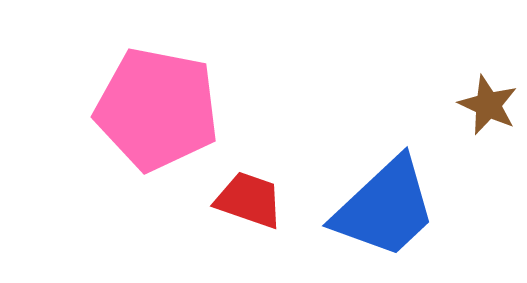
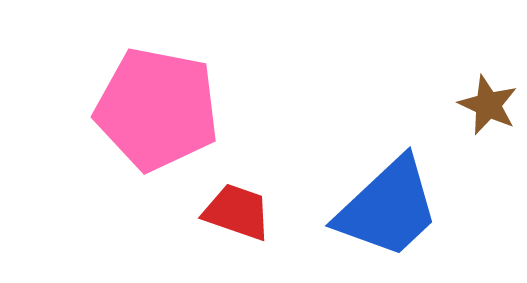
red trapezoid: moved 12 px left, 12 px down
blue trapezoid: moved 3 px right
